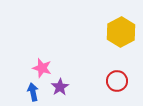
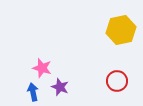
yellow hexagon: moved 2 px up; rotated 16 degrees clockwise
purple star: rotated 18 degrees counterclockwise
